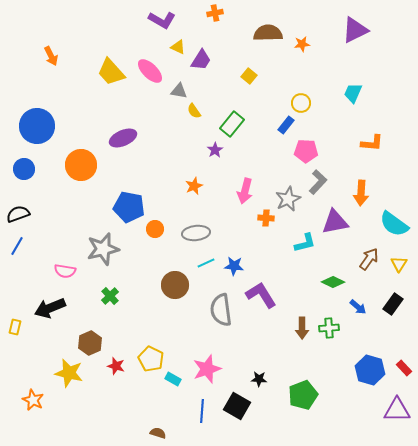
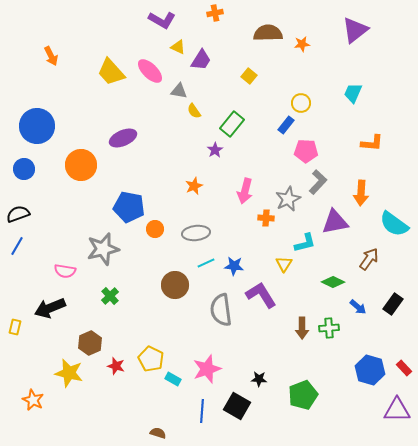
purple triangle at (355, 30): rotated 12 degrees counterclockwise
yellow triangle at (399, 264): moved 115 px left
